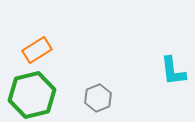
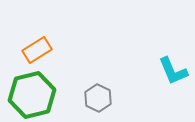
cyan L-shape: rotated 16 degrees counterclockwise
gray hexagon: rotated 12 degrees counterclockwise
